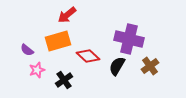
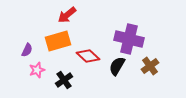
purple semicircle: rotated 104 degrees counterclockwise
